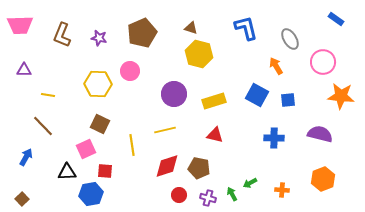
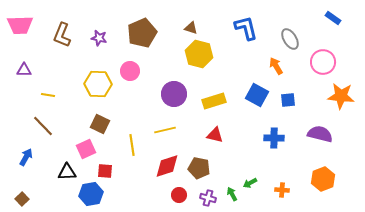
blue rectangle at (336, 19): moved 3 px left, 1 px up
